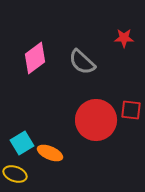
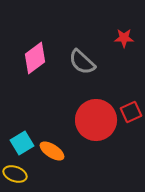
red square: moved 2 px down; rotated 30 degrees counterclockwise
orange ellipse: moved 2 px right, 2 px up; rotated 10 degrees clockwise
